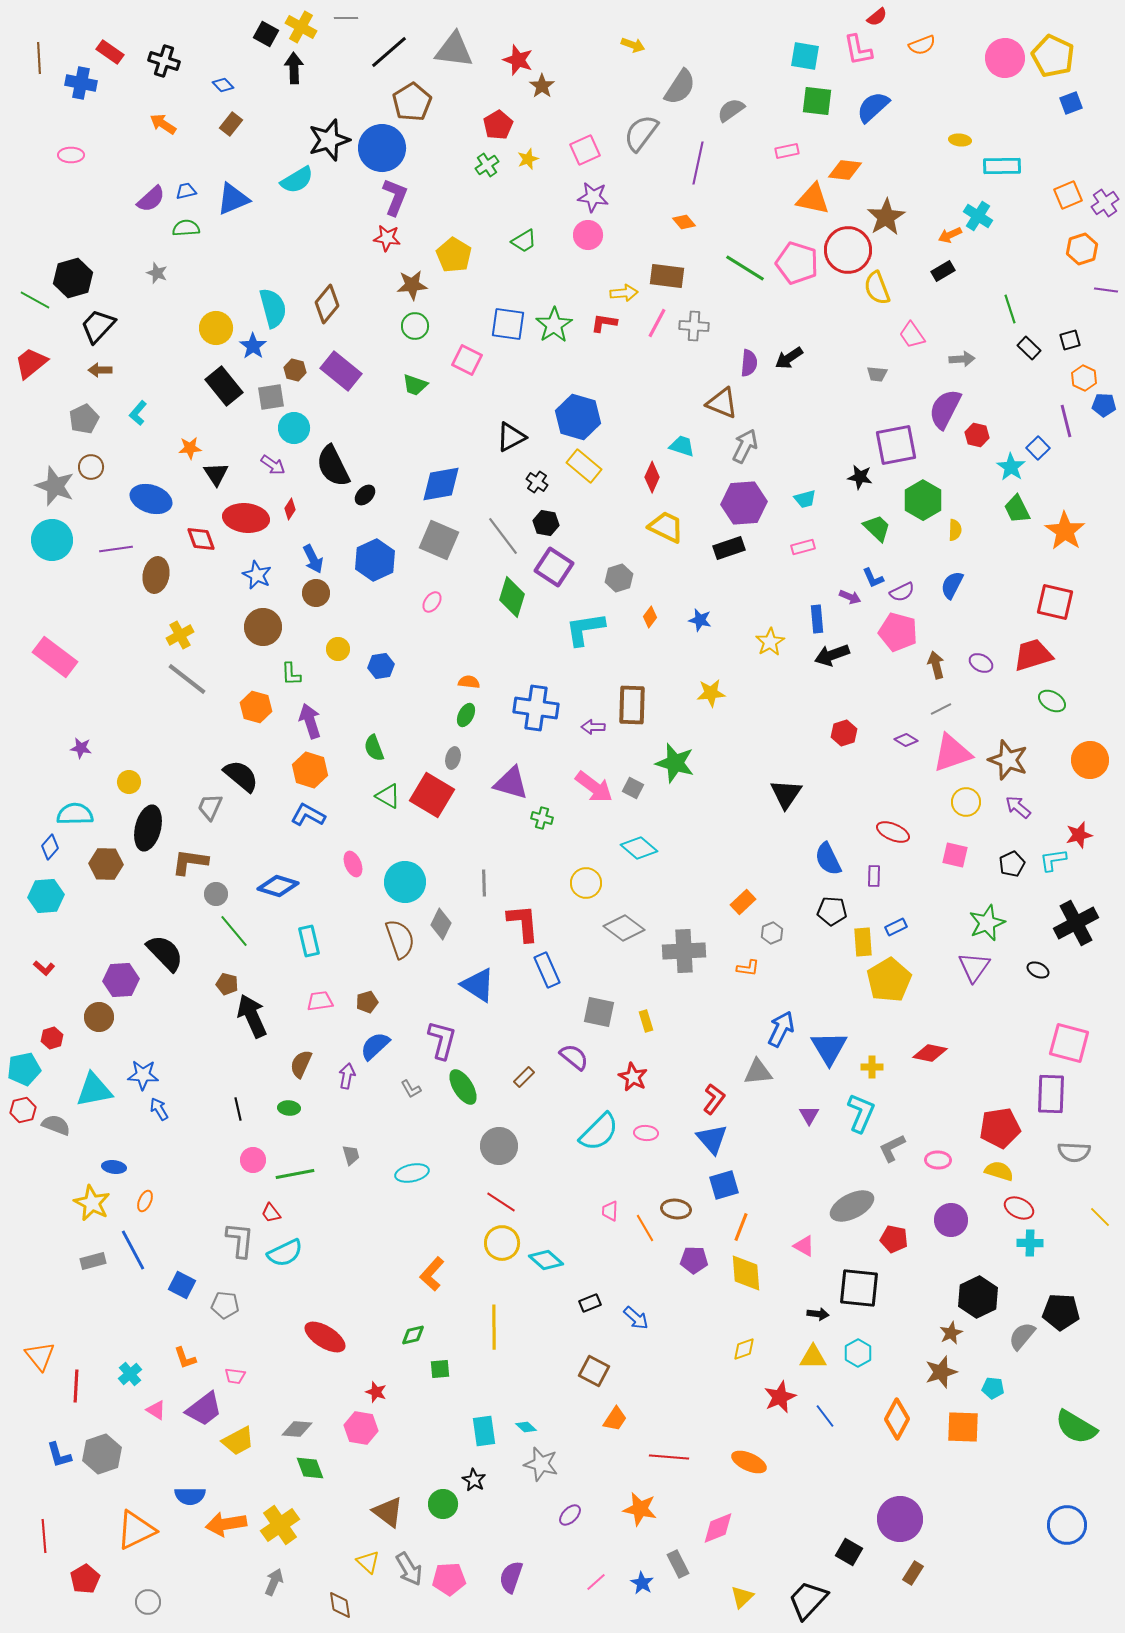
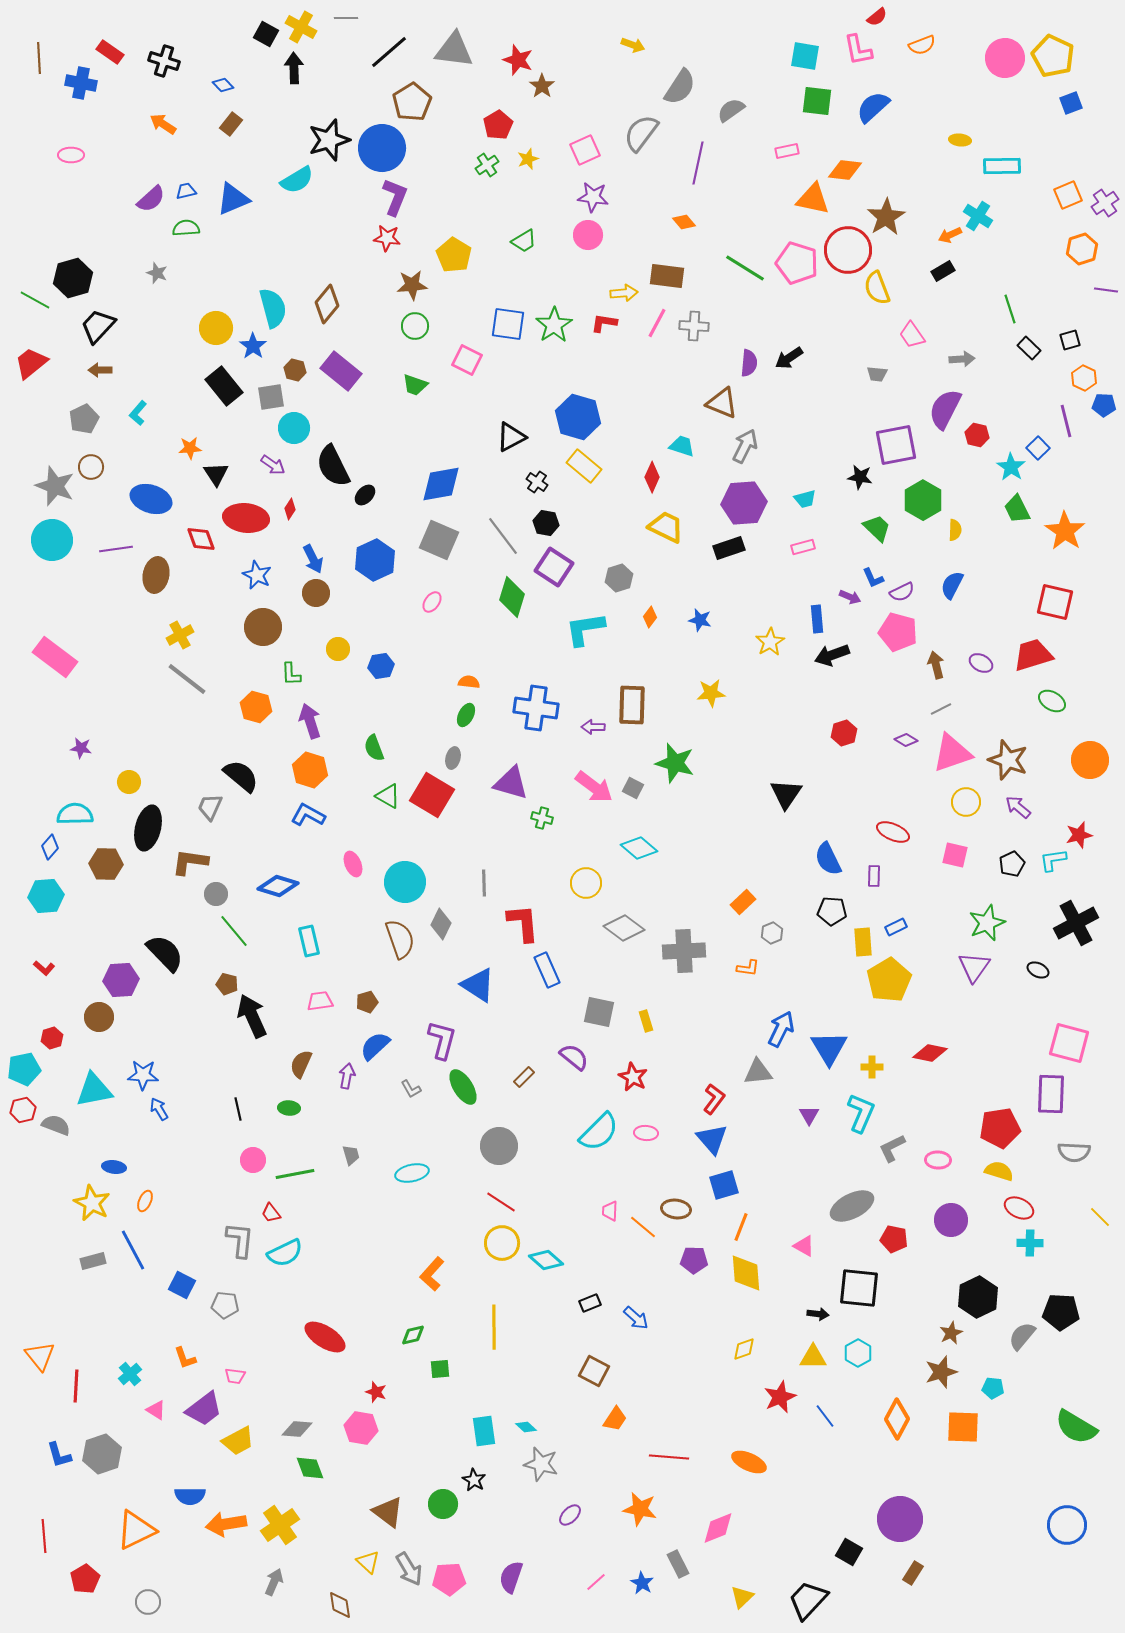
orange line at (645, 1228): moved 2 px left, 1 px up; rotated 20 degrees counterclockwise
